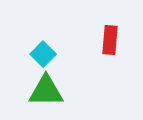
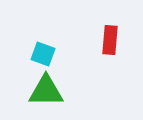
cyan square: rotated 25 degrees counterclockwise
